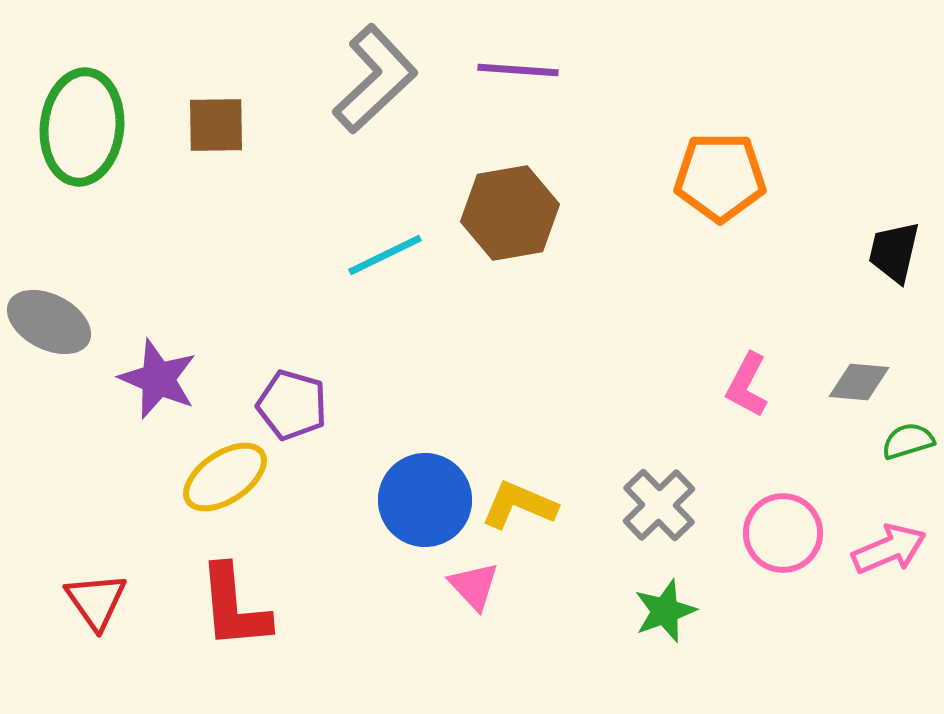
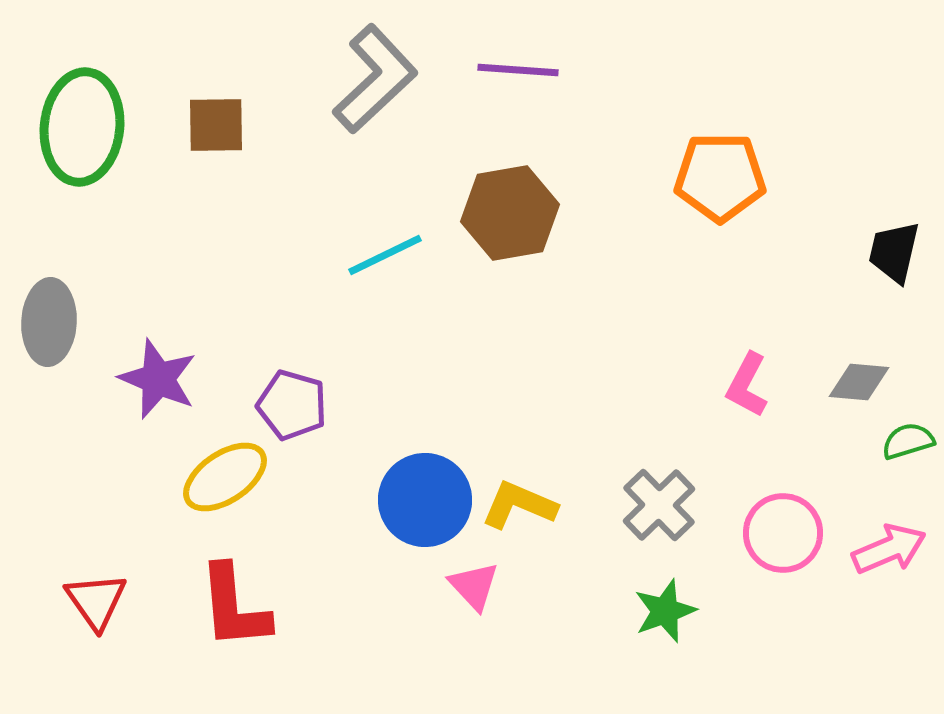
gray ellipse: rotated 66 degrees clockwise
